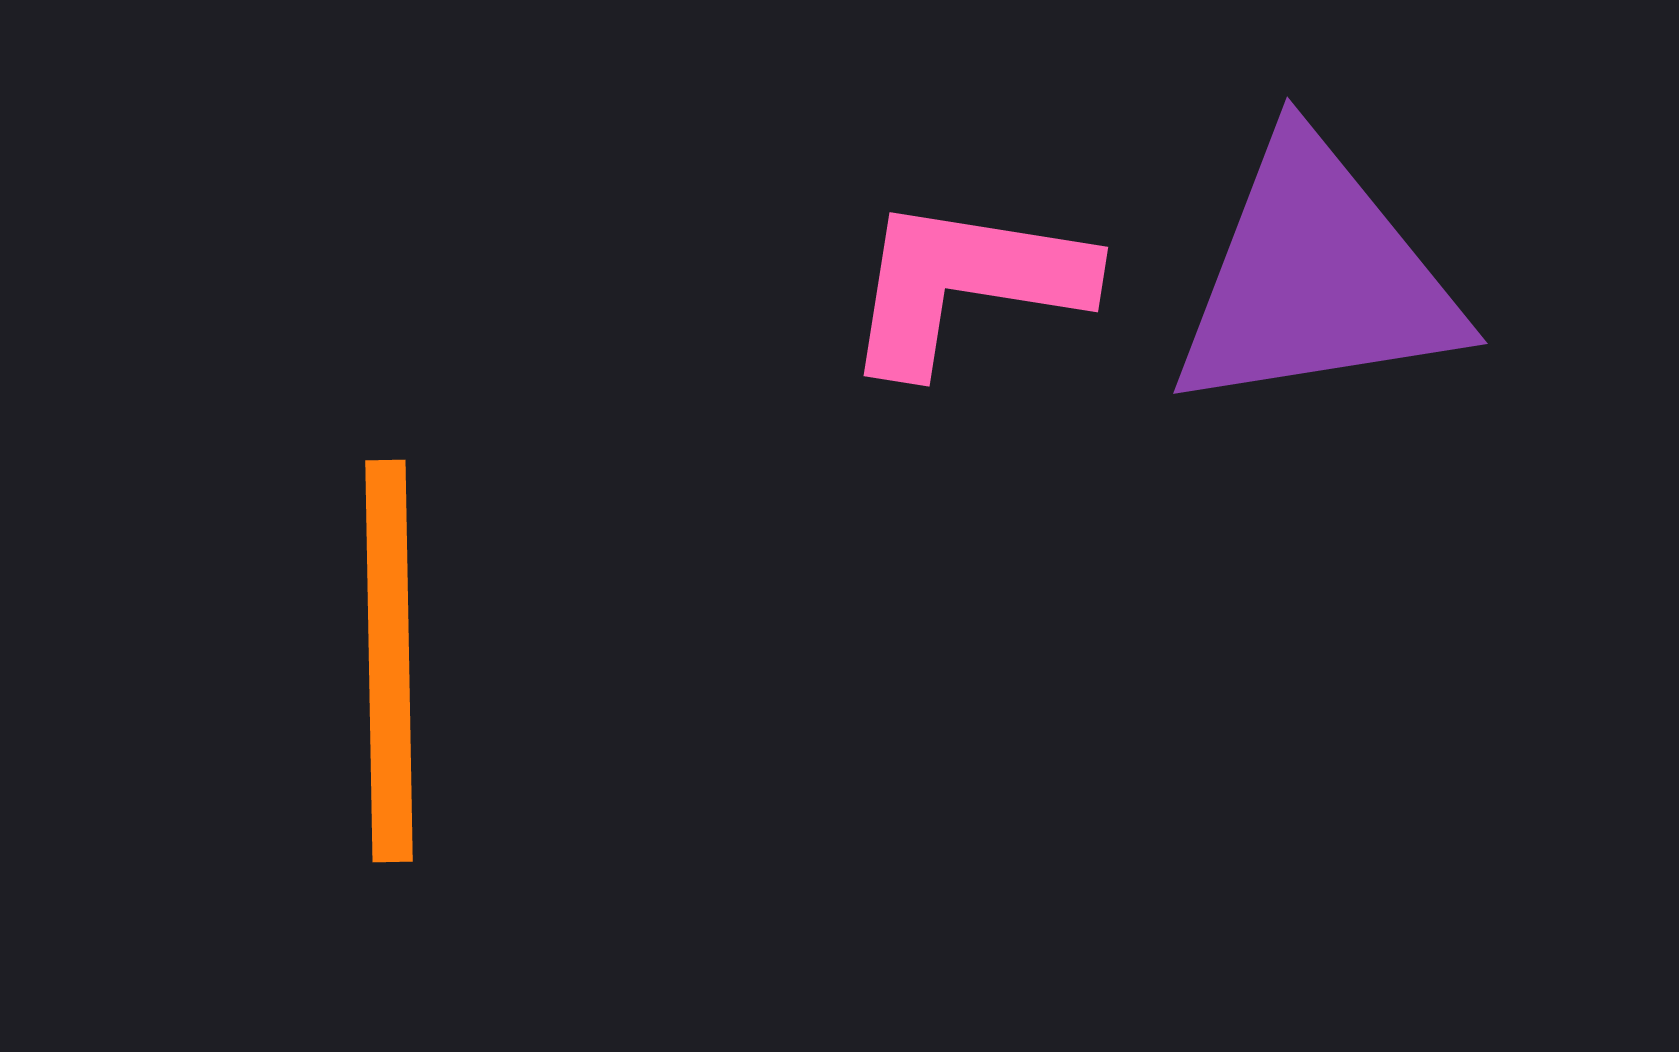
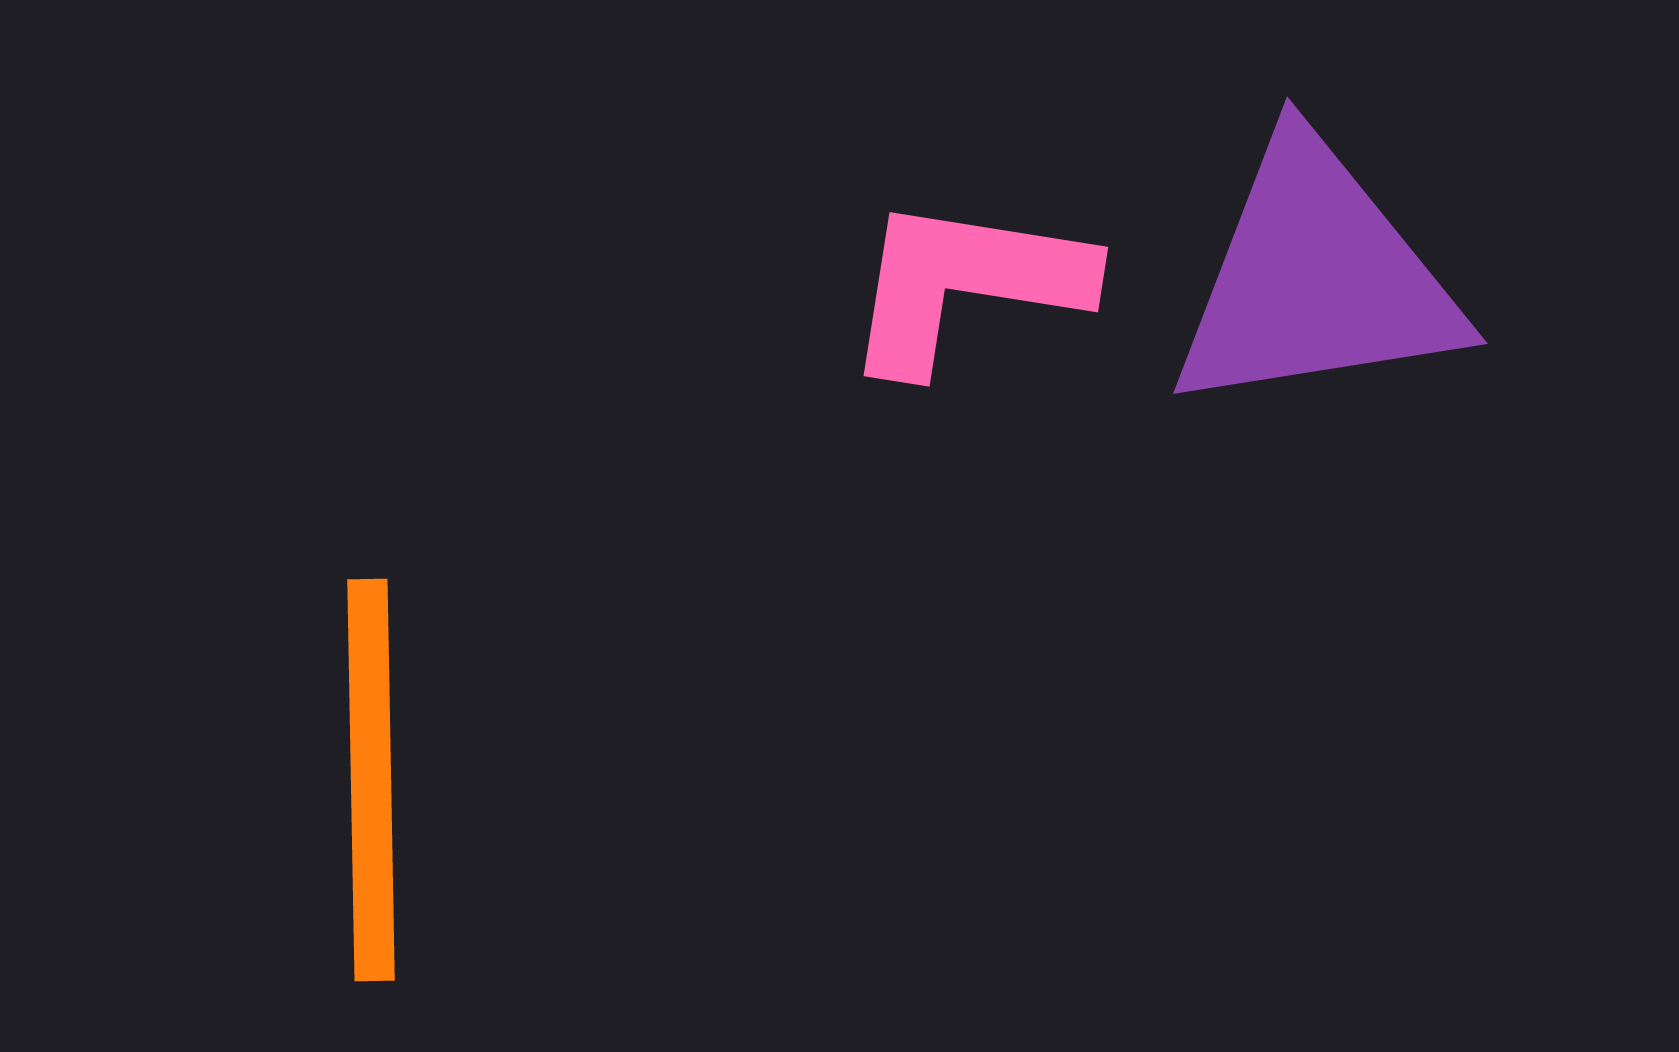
orange line: moved 18 px left, 119 px down
